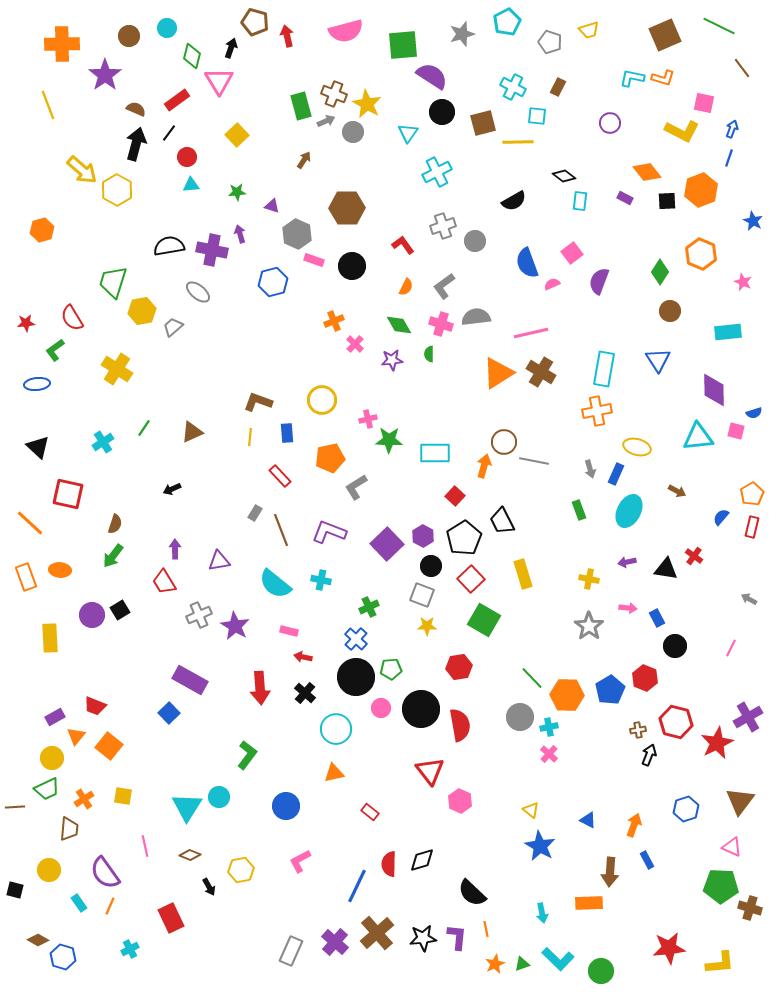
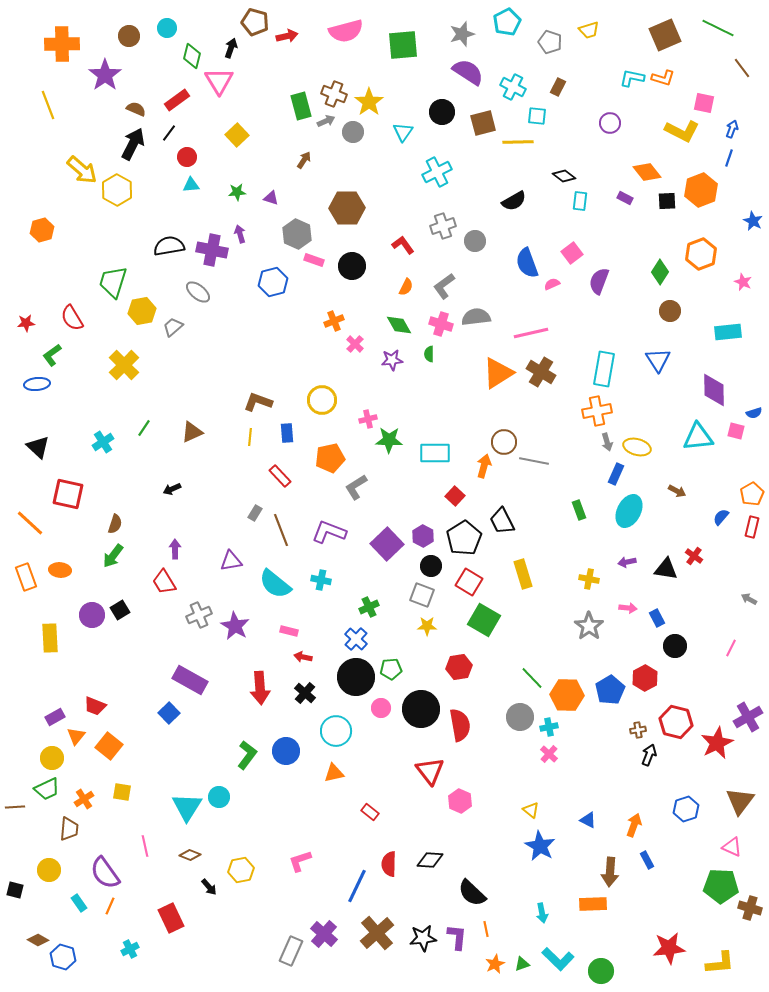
green line at (719, 26): moved 1 px left, 2 px down
red arrow at (287, 36): rotated 90 degrees clockwise
purple semicircle at (432, 76): moved 36 px right, 4 px up
yellow star at (367, 104): moved 2 px right, 2 px up; rotated 8 degrees clockwise
cyan triangle at (408, 133): moved 5 px left, 1 px up
black arrow at (136, 144): moved 3 px left; rotated 12 degrees clockwise
purple triangle at (272, 206): moved 1 px left, 8 px up
orange hexagon at (701, 254): rotated 16 degrees clockwise
green L-shape at (55, 350): moved 3 px left, 5 px down
yellow cross at (117, 369): moved 7 px right, 4 px up; rotated 12 degrees clockwise
gray arrow at (590, 469): moved 17 px right, 27 px up
purple triangle at (219, 561): moved 12 px right
red square at (471, 579): moved 2 px left, 3 px down; rotated 16 degrees counterclockwise
red hexagon at (645, 678): rotated 10 degrees clockwise
cyan circle at (336, 729): moved 2 px down
yellow square at (123, 796): moved 1 px left, 4 px up
blue circle at (286, 806): moved 55 px up
black diamond at (422, 860): moved 8 px right; rotated 20 degrees clockwise
pink L-shape at (300, 861): rotated 10 degrees clockwise
black arrow at (209, 887): rotated 12 degrees counterclockwise
orange rectangle at (589, 903): moved 4 px right, 1 px down
purple cross at (335, 942): moved 11 px left, 8 px up
